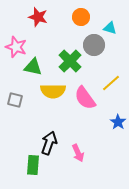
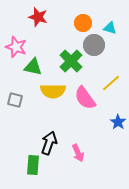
orange circle: moved 2 px right, 6 px down
green cross: moved 1 px right
